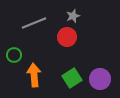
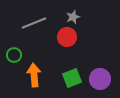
gray star: moved 1 px down
green square: rotated 12 degrees clockwise
